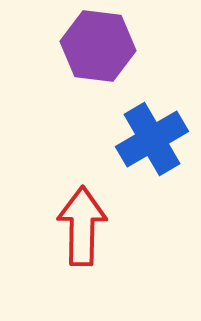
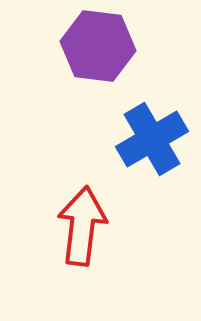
red arrow: rotated 6 degrees clockwise
